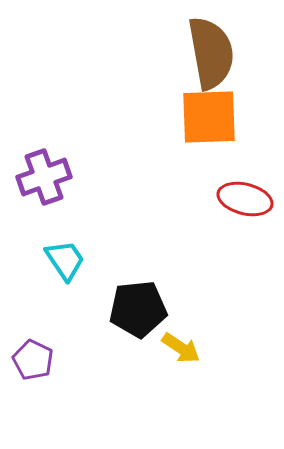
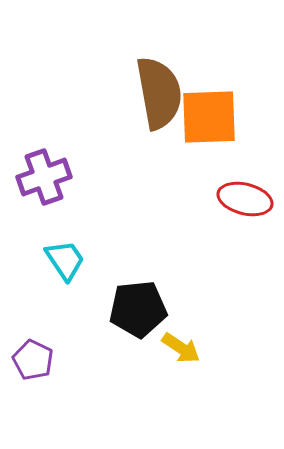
brown semicircle: moved 52 px left, 40 px down
